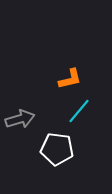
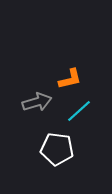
cyan line: rotated 8 degrees clockwise
gray arrow: moved 17 px right, 17 px up
